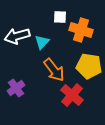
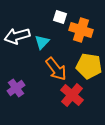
white square: rotated 16 degrees clockwise
orange arrow: moved 2 px right, 1 px up
